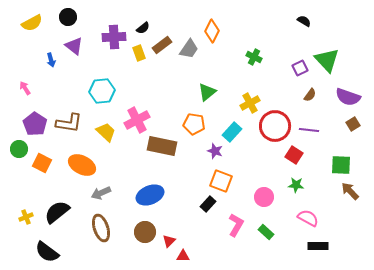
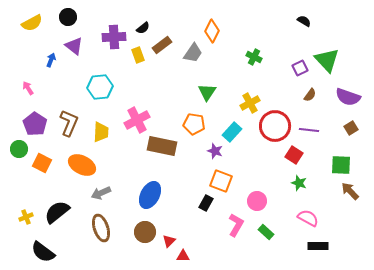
gray trapezoid at (189, 49): moved 4 px right, 4 px down
yellow rectangle at (139, 53): moved 1 px left, 2 px down
blue arrow at (51, 60): rotated 144 degrees counterclockwise
pink arrow at (25, 88): moved 3 px right
cyan hexagon at (102, 91): moved 2 px left, 4 px up
green triangle at (207, 92): rotated 18 degrees counterclockwise
brown L-shape at (69, 123): rotated 76 degrees counterclockwise
brown square at (353, 124): moved 2 px left, 4 px down
yellow trapezoid at (106, 132): moved 5 px left; rotated 50 degrees clockwise
green star at (296, 185): moved 3 px right, 2 px up; rotated 14 degrees clockwise
blue ellipse at (150, 195): rotated 40 degrees counterclockwise
pink circle at (264, 197): moved 7 px left, 4 px down
black rectangle at (208, 204): moved 2 px left, 1 px up; rotated 14 degrees counterclockwise
black semicircle at (47, 252): moved 4 px left
